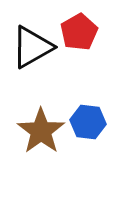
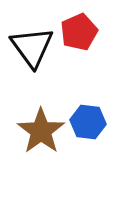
red pentagon: rotated 6 degrees clockwise
black triangle: rotated 36 degrees counterclockwise
